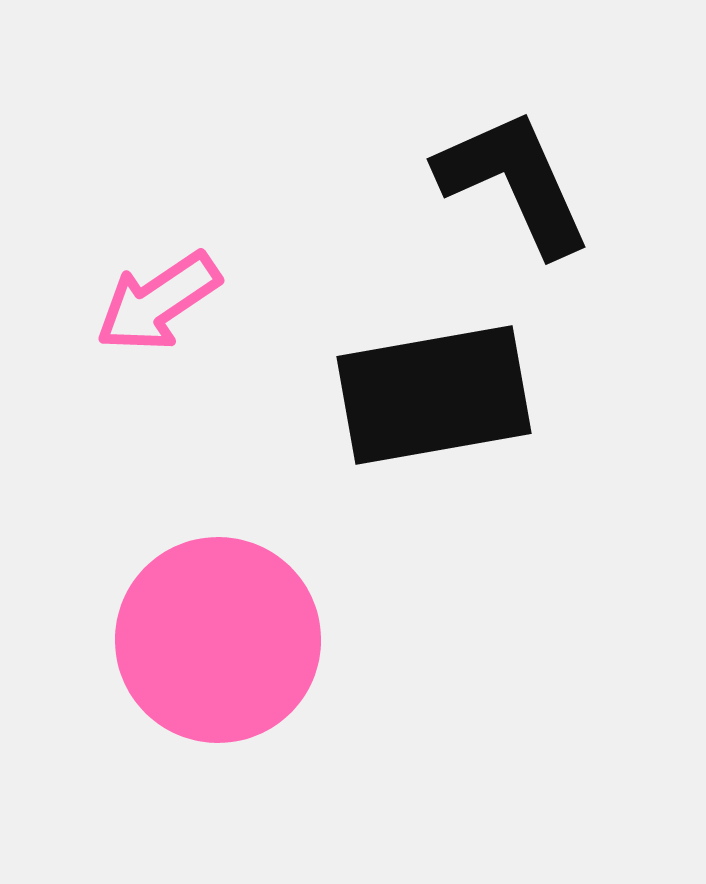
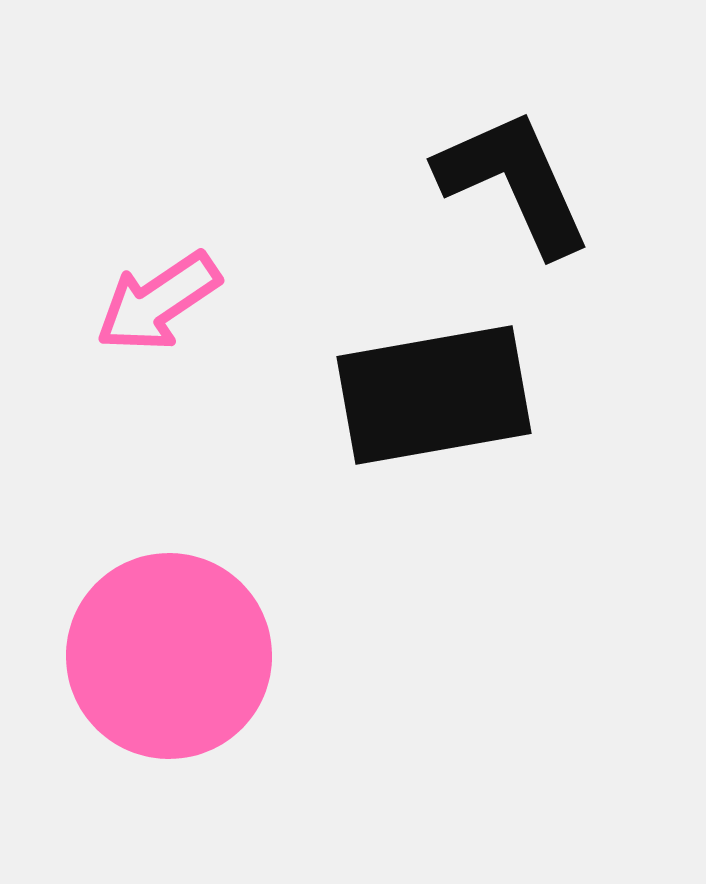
pink circle: moved 49 px left, 16 px down
